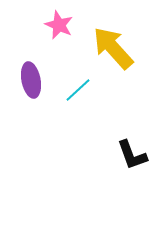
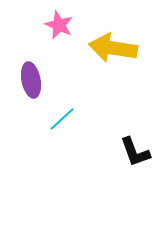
yellow arrow: rotated 39 degrees counterclockwise
cyan line: moved 16 px left, 29 px down
black L-shape: moved 3 px right, 3 px up
